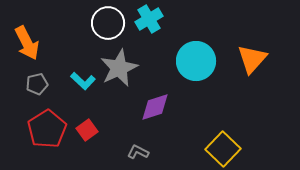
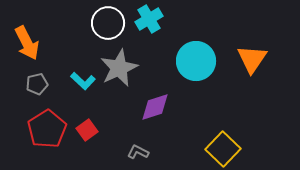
orange triangle: rotated 8 degrees counterclockwise
